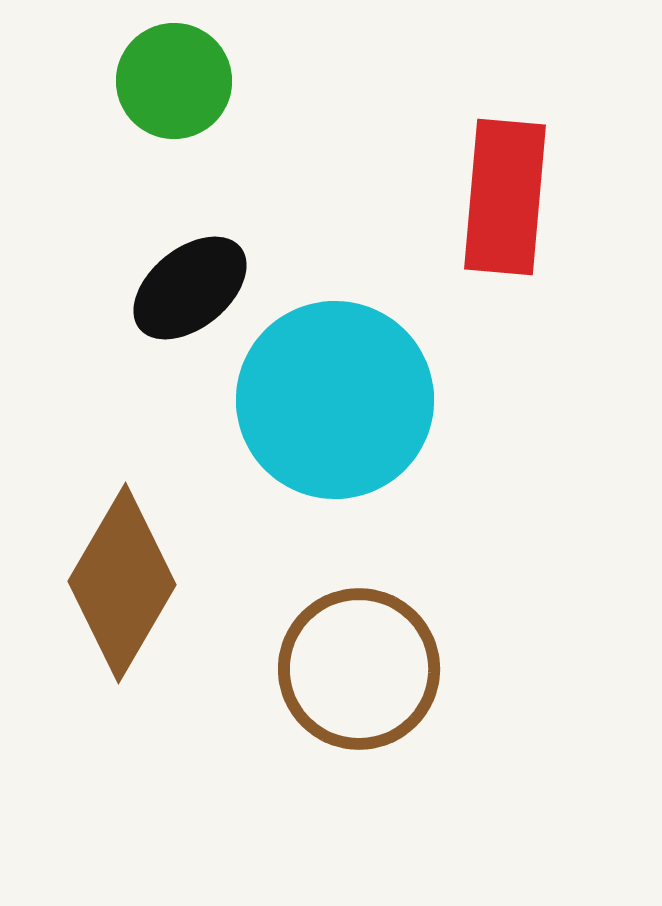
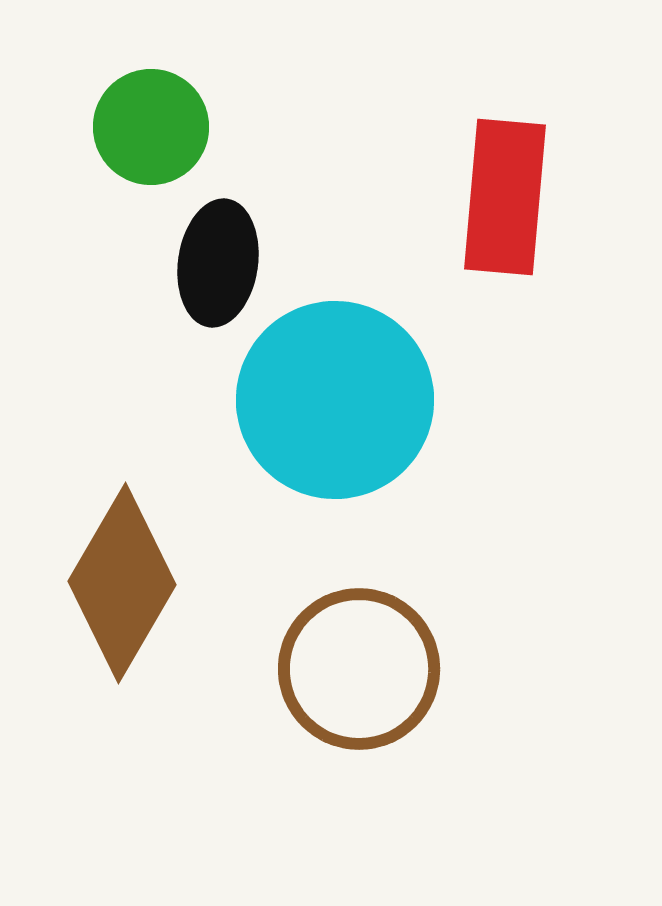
green circle: moved 23 px left, 46 px down
black ellipse: moved 28 px right, 25 px up; rotated 43 degrees counterclockwise
